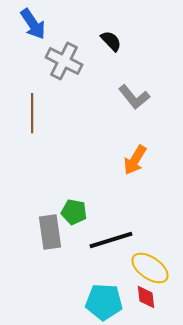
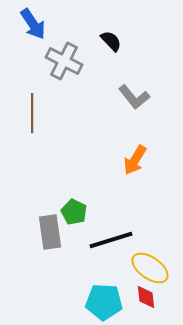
green pentagon: rotated 15 degrees clockwise
